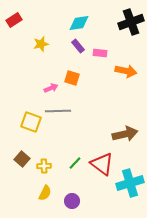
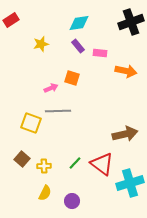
red rectangle: moved 3 px left
yellow square: moved 1 px down
